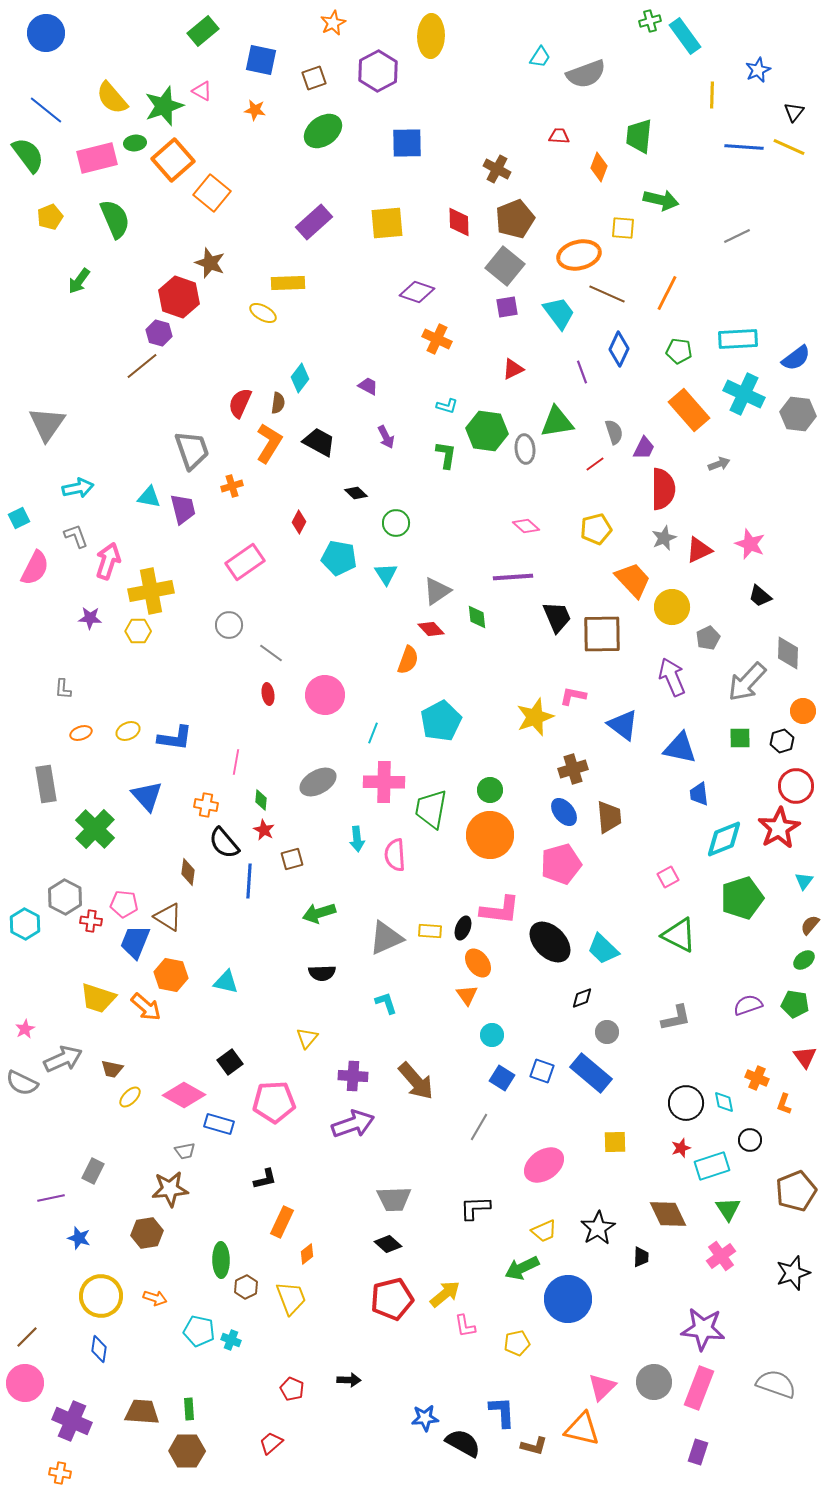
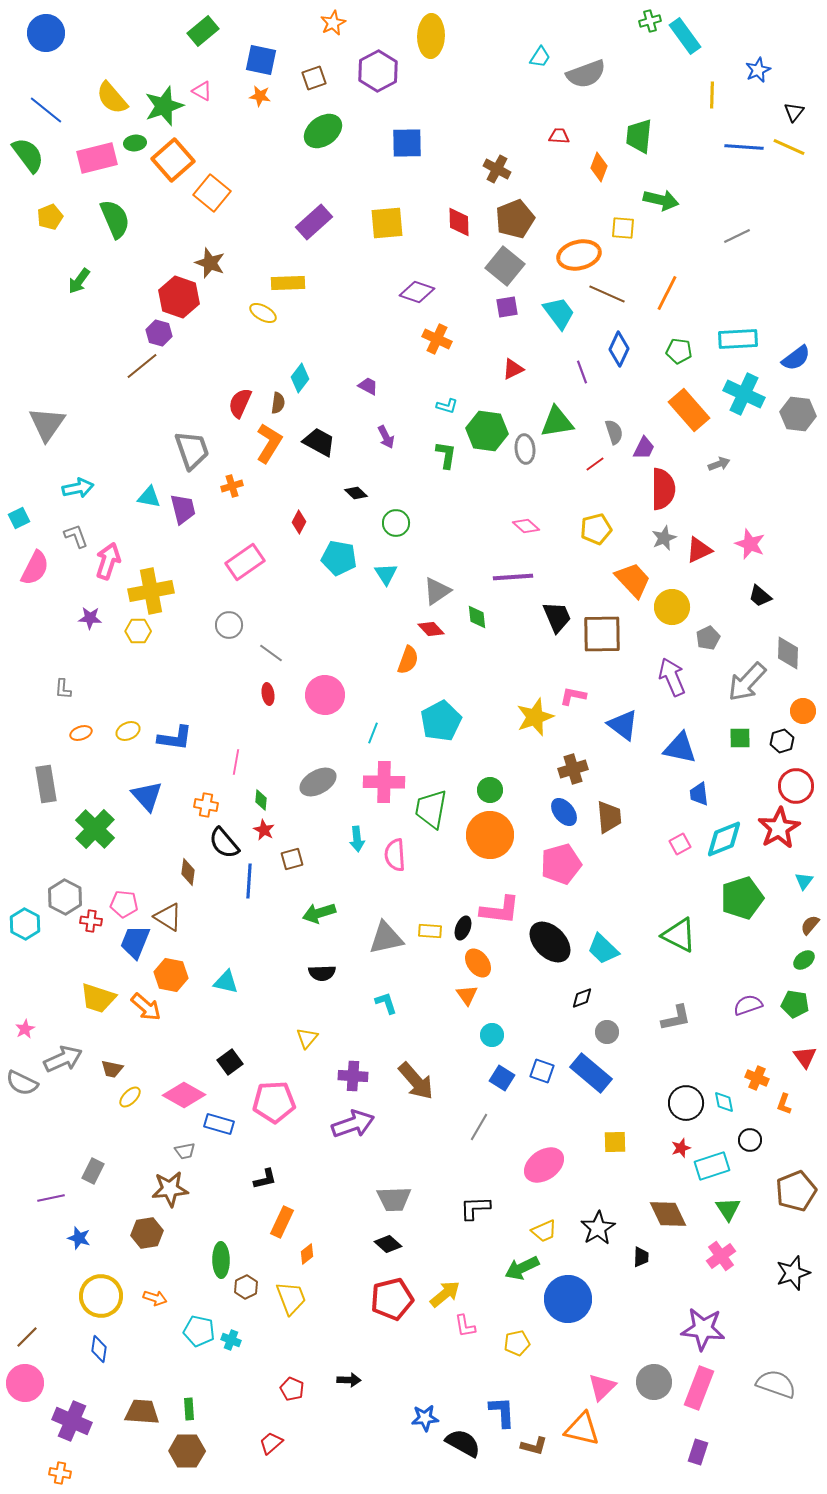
orange star at (255, 110): moved 5 px right, 14 px up
pink square at (668, 877): moved 12 px right, 33 px up
gray triangle at (386, 938): rotated 12 degrees clockwise
